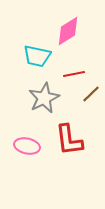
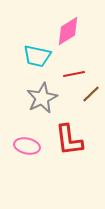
gray star: moved 2 px left
